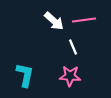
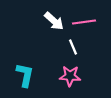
pink line: moved 2 px down
